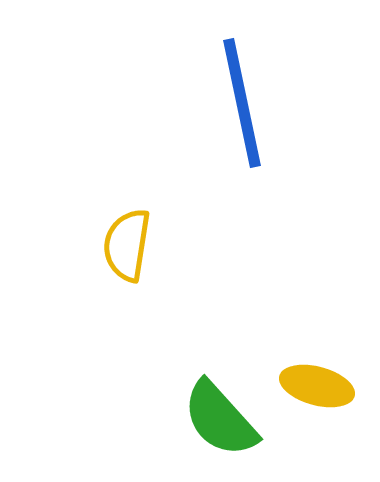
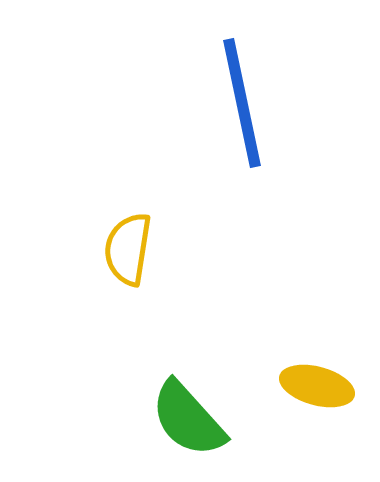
yellow semicircle: moved 1 px right, 4 px down
green semicircle: moved 32 px left
